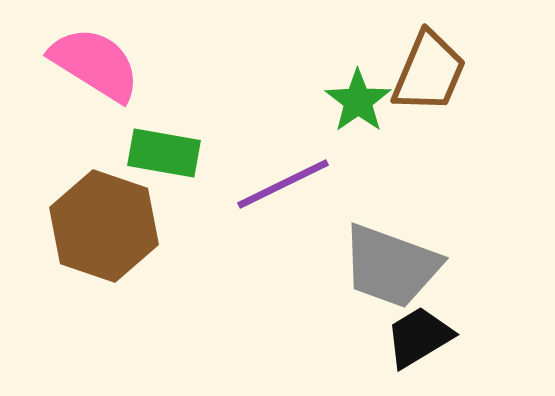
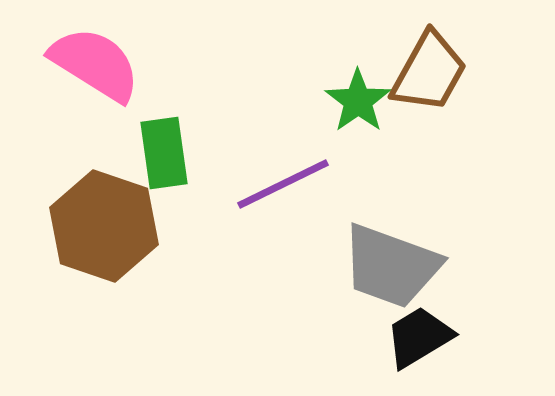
brown trapezoid: rotated 6 degrees clockwise
green rectangle: rotated 72 degrees clockwise
